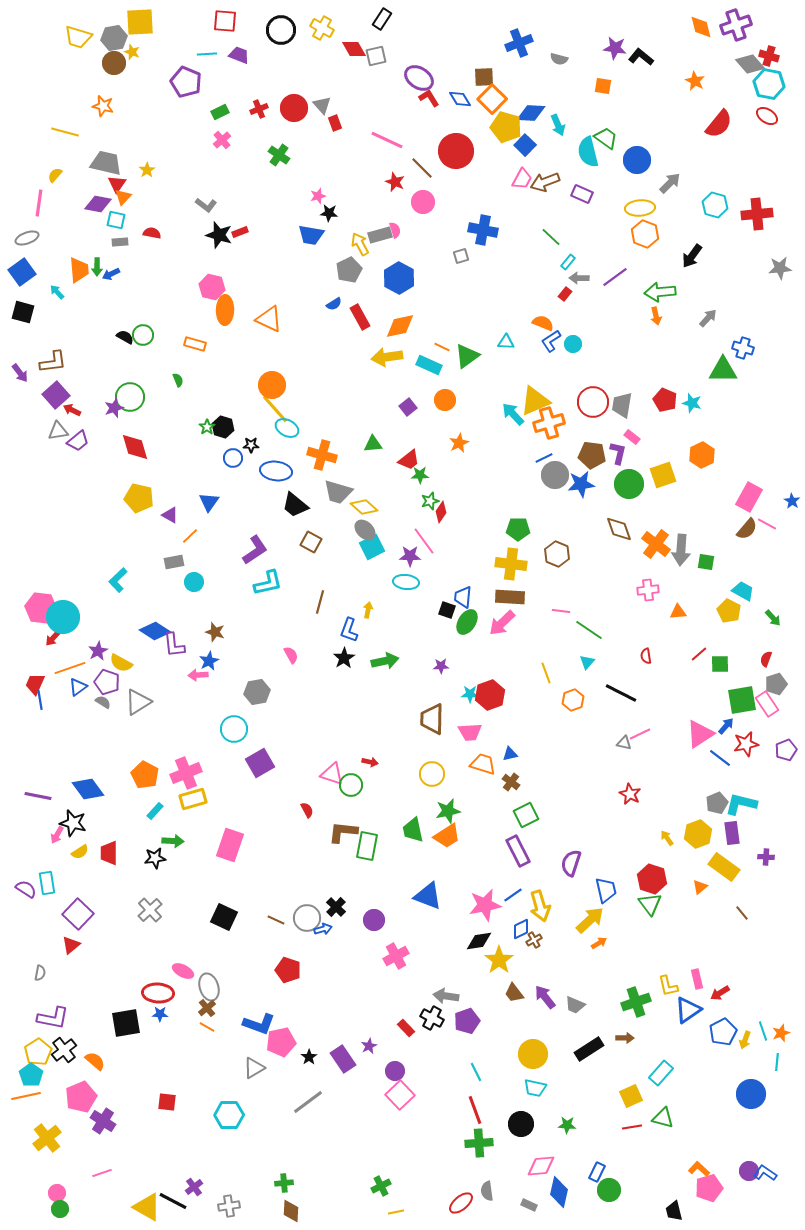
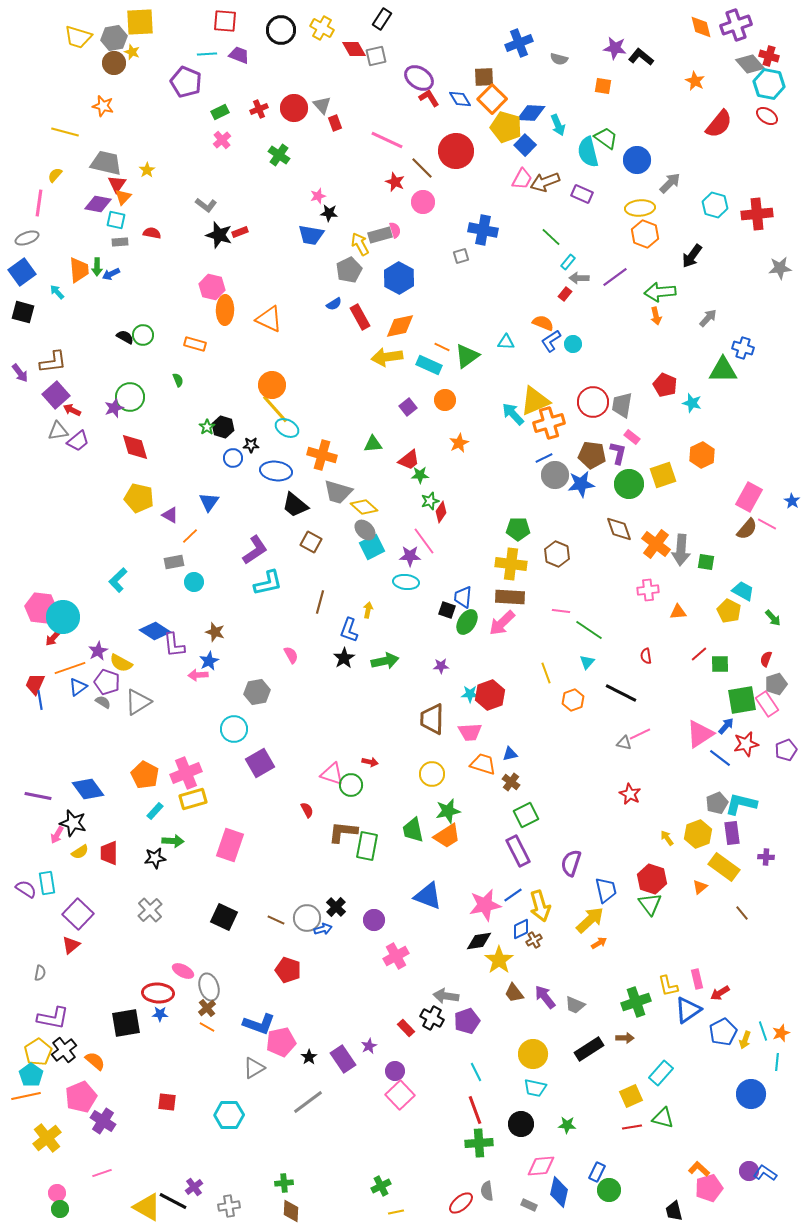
red pentagon at (665, 400): moved 15 px up
